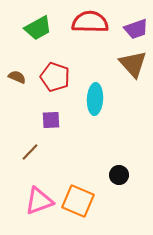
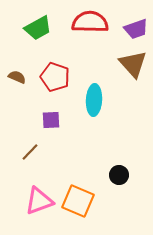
cyan ellipse: moved 1 px left, 1 px down
